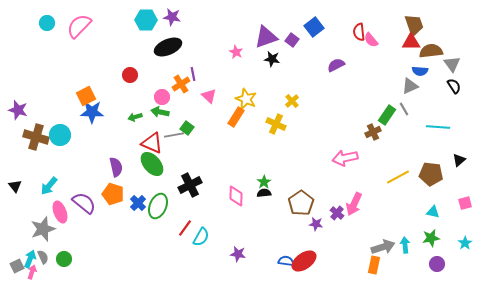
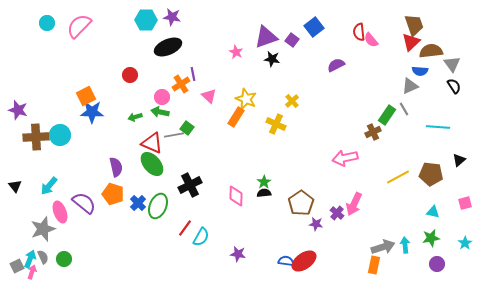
red triangle at (411, 42): rotated 42 degrees counterclockwise
brown cross at (36, 137): rotated 20 degrees counterclockwise
